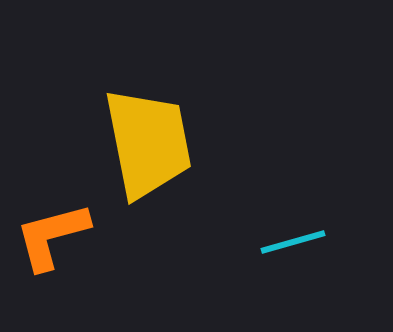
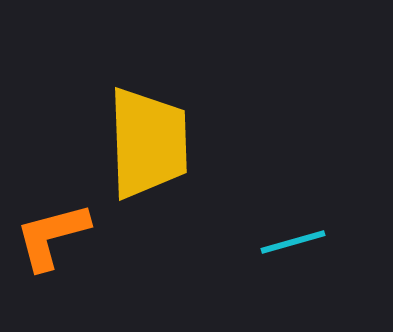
yellow trapezoid: rotated 9 degrees clockwise
